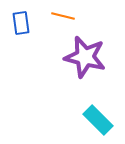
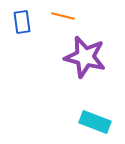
blue rectangle: moved 1 px right, 1 px up
cyan rectangle: moved 3 px left, 2 px down; rotated 24 degrees counterclockwise
